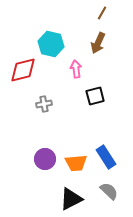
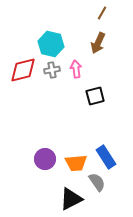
gray cross: moved 8 px right, 34 px up
gray semicircle: moved 12 px left, 9 px up; rotated 12 degrees clockwise
